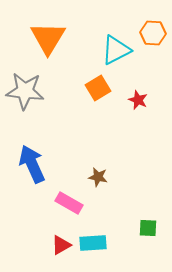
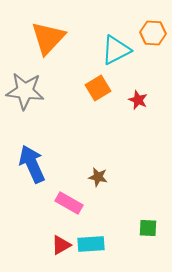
orange triangle: rotated 12 degrees clockwise
cyan rectangle: moved 2 px left, 1 px down
